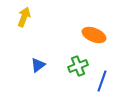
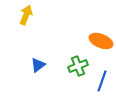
yellow arrow: moved 2 px right, 2 px up
orange ellipse: moved 7 px right, 6 px down
